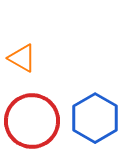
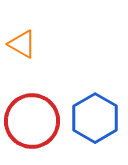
orange triangle: moved 14 px up
